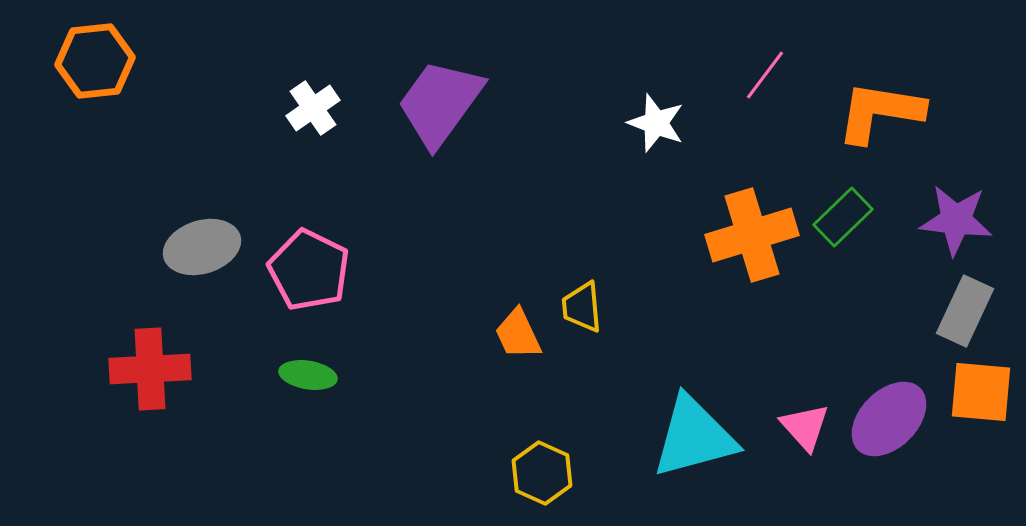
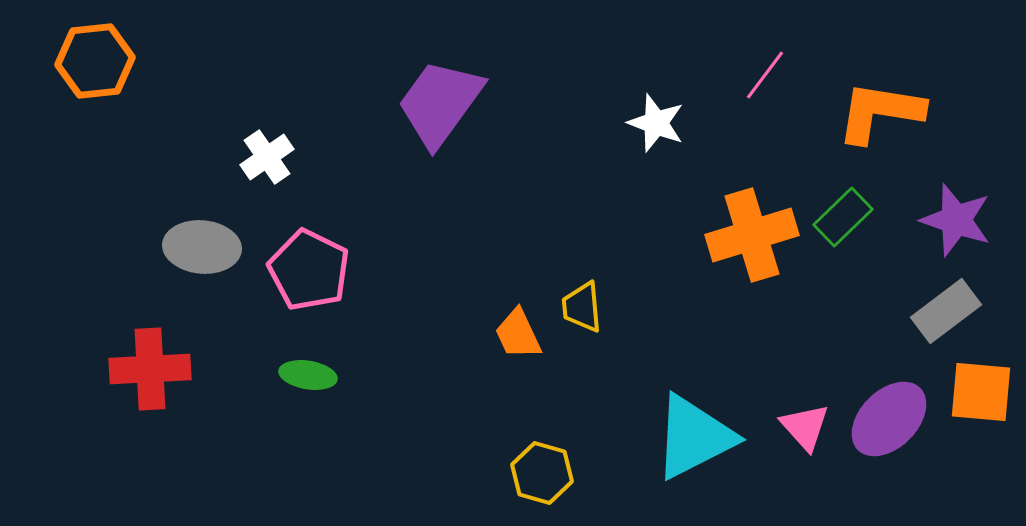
white cross: moved 46 px left, 49 px down
purple star: rotated 12 degrees clockwise
gray ellipse: rotated 22 degrees clockwise
gray rectangle: moved 19 px left; rotated 28 degrees clockwise
cyan triangle: rotated 12 degrees counterclockwise
yellow hexagon: rotated 8 degrees counterclockwise
